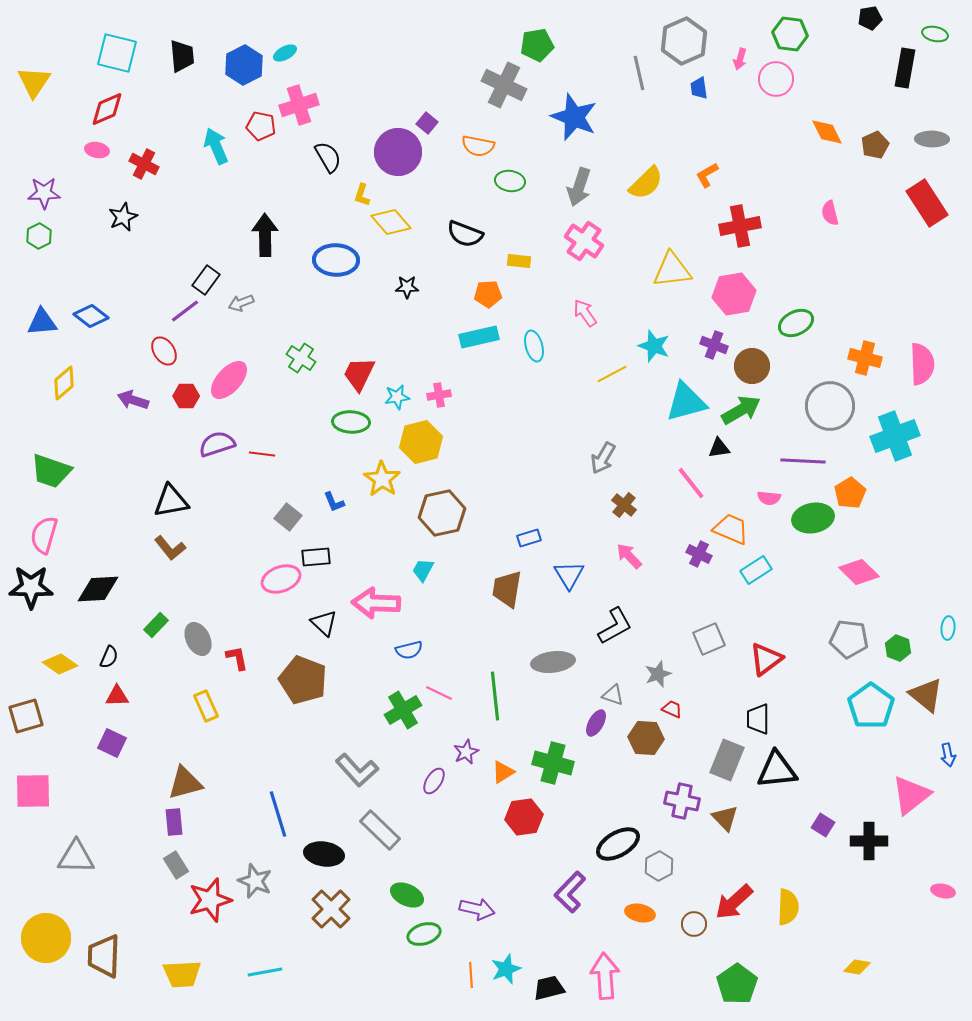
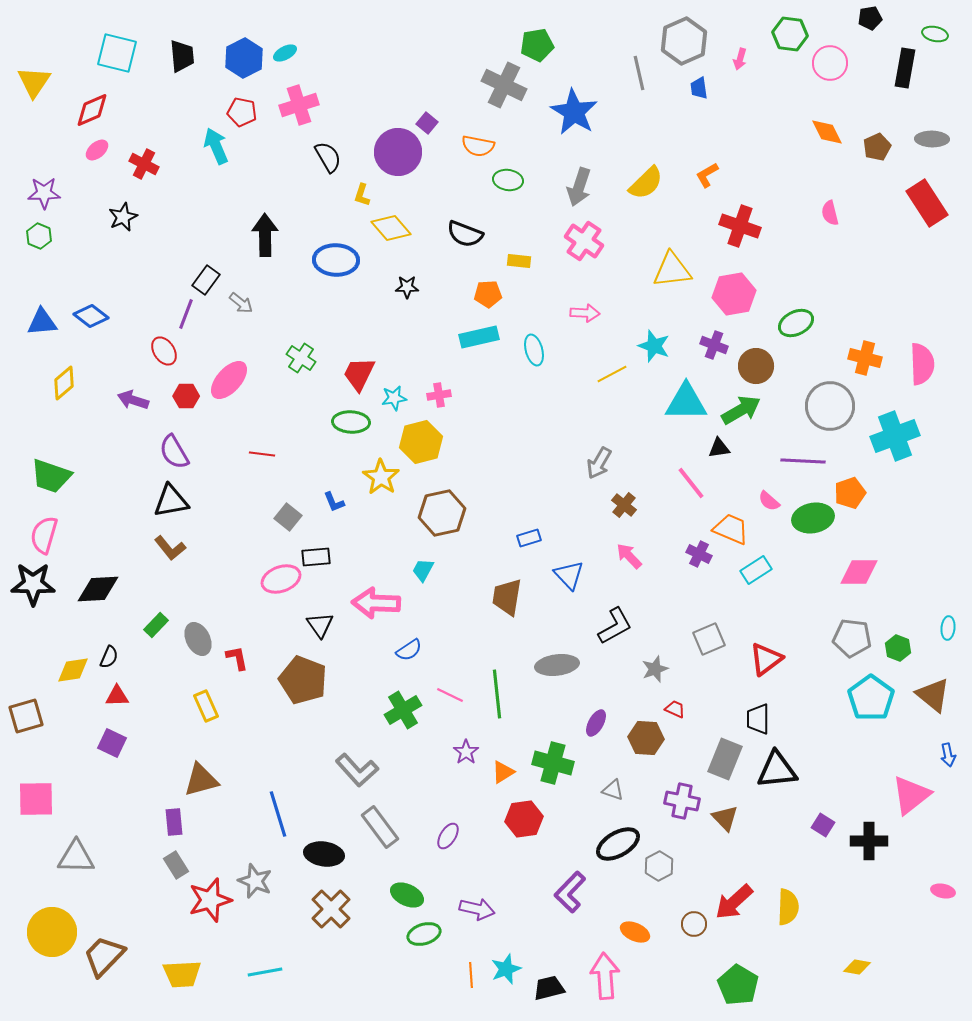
blue hexagon at (244, 65): moved 7 px up
pink circle at (776, 79): moved 54 px right, 16 px up
red diamond at (107, 109): moved 15 px left, 1 px down
blue star at (574, 117): moved 5 px up; rotated 9 degrees clockwise
red pentagon at (261, 126): moved 19 px left, 14 px up
brown pentagon at (875, 145): moved 2 px right, 2 px down
pink ellipse at (97, 150): rotated 50 degrees counterclockwise
green ellipse at (510, 181): moved 2 px left, 1 px up
yellow diamond at (391, 222): moved 6 px down
red cross at (740, 226): rotated 30 degrees clockwise
green hexagon at (39, 236): rotated 10 degrees counterclockwise
gray arrow at (241, 303): rotated 120 degrees counterclockwise
purple line at (185, 311): moved 1 px right, 3 px down; rotated 32 degrees counterclockwise
pink arrow at (585, 313): rotated 128 degrees clockwise
cyan ellipse at (534, 346): moved 4 px down
brown circle at (752, 366): moved 4 px right
cyan star at (397, 397): moved 3 px left, 1 px down
cyan triangle at (686, 402): rotated 15 degrees clockwise
purple semicircle at (217, 444): moved 43 px left, 8 px down; rotated 102 degrees counterclockwise
gray arrow at (603, 458): moved 4 px left, 5 px down
green trapezoid at (51, 471): moved 5 px down
yellow star at (382, 479): moved 1 px left, 2 px up
orange pentagon at (850, 493): rotated 12 degrees clockwise
pink semicircle at (769, 498): moved 3 px down; rotated 35 degrees clockwise
pink diamond at (859, 572): rotated 45 degrees counterclockwise
blue triangle at (569, 575): rotated 12 degrees counterclockwise
black star at (31, 587): moved 2 px right, 3 px up
brown trapezoid at (507, 589): moved 8 px down
black triangle at (324, 623): moved 4 px left, 2 px down; rotated 12 degrees clockwise
gray pentagon at (849, 639): moved 3 px right, 1 px up
blue semicircle at (409, 650): rotated 20 degrees counterclockwise
gray ellipse at (553, 662): moved 4 px right, 3 px down
yellow diamond at (60, 664): moved 13 px right, 6 px down; rotated 44 degrees counterclockwise
gray star at (658, 674): moved 3 px left, 5 px up
pink line at (439, 693): moved 11 px right, 2 px down
gray triangle at (613, 695): moved 95 px down
brown triangle at (926, 695): moved 7 px right
green line at (495, 696): moved 2 px right, 2 px up
cyan pentagon at (871, 706): moved 8 px up
red trapezoid at (672, 709): moved 3 px right
purple star at (466, 752): rotated 10 degrees counterclockwise
gray rectangle at (727, 760): moved 2 px left, 1 px up
purple ellipse at (434, 781): moved 14 px right, 55 px down
brown triangle at (185, 783): moved 16 px right, 3 px up
pink square at (33, 791): moved 3 px right, 8 px down
red hexagon at (524, 817): moved 2 px down
gray rectangle at (380, 830): moved 3 px up; rotated 9 degrees clockwise
orange ellipse at (640, 913): moved 5 px left, 19 px down; rotated 12 degrees clockwise
yellow circle at (46, 938): moved 6 px right, 6 px up
brown trapezoid at (104, 956): rotated 42 degrees clockwise
green pentagon at (737, 984): moved 1 px right, 1 px down; rotated 6 degrees counterclockwise
